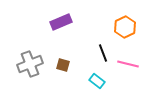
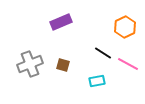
black line: rotated 36 degrees counterclockwise
pink line: rotated 15 degrees clockwise
cyan rectangle: rotated 49 degrees counterclockwise
